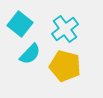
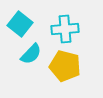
cyan cross: rotated 32 degrees clockwise
cyan semicircle: moved 1 px right
